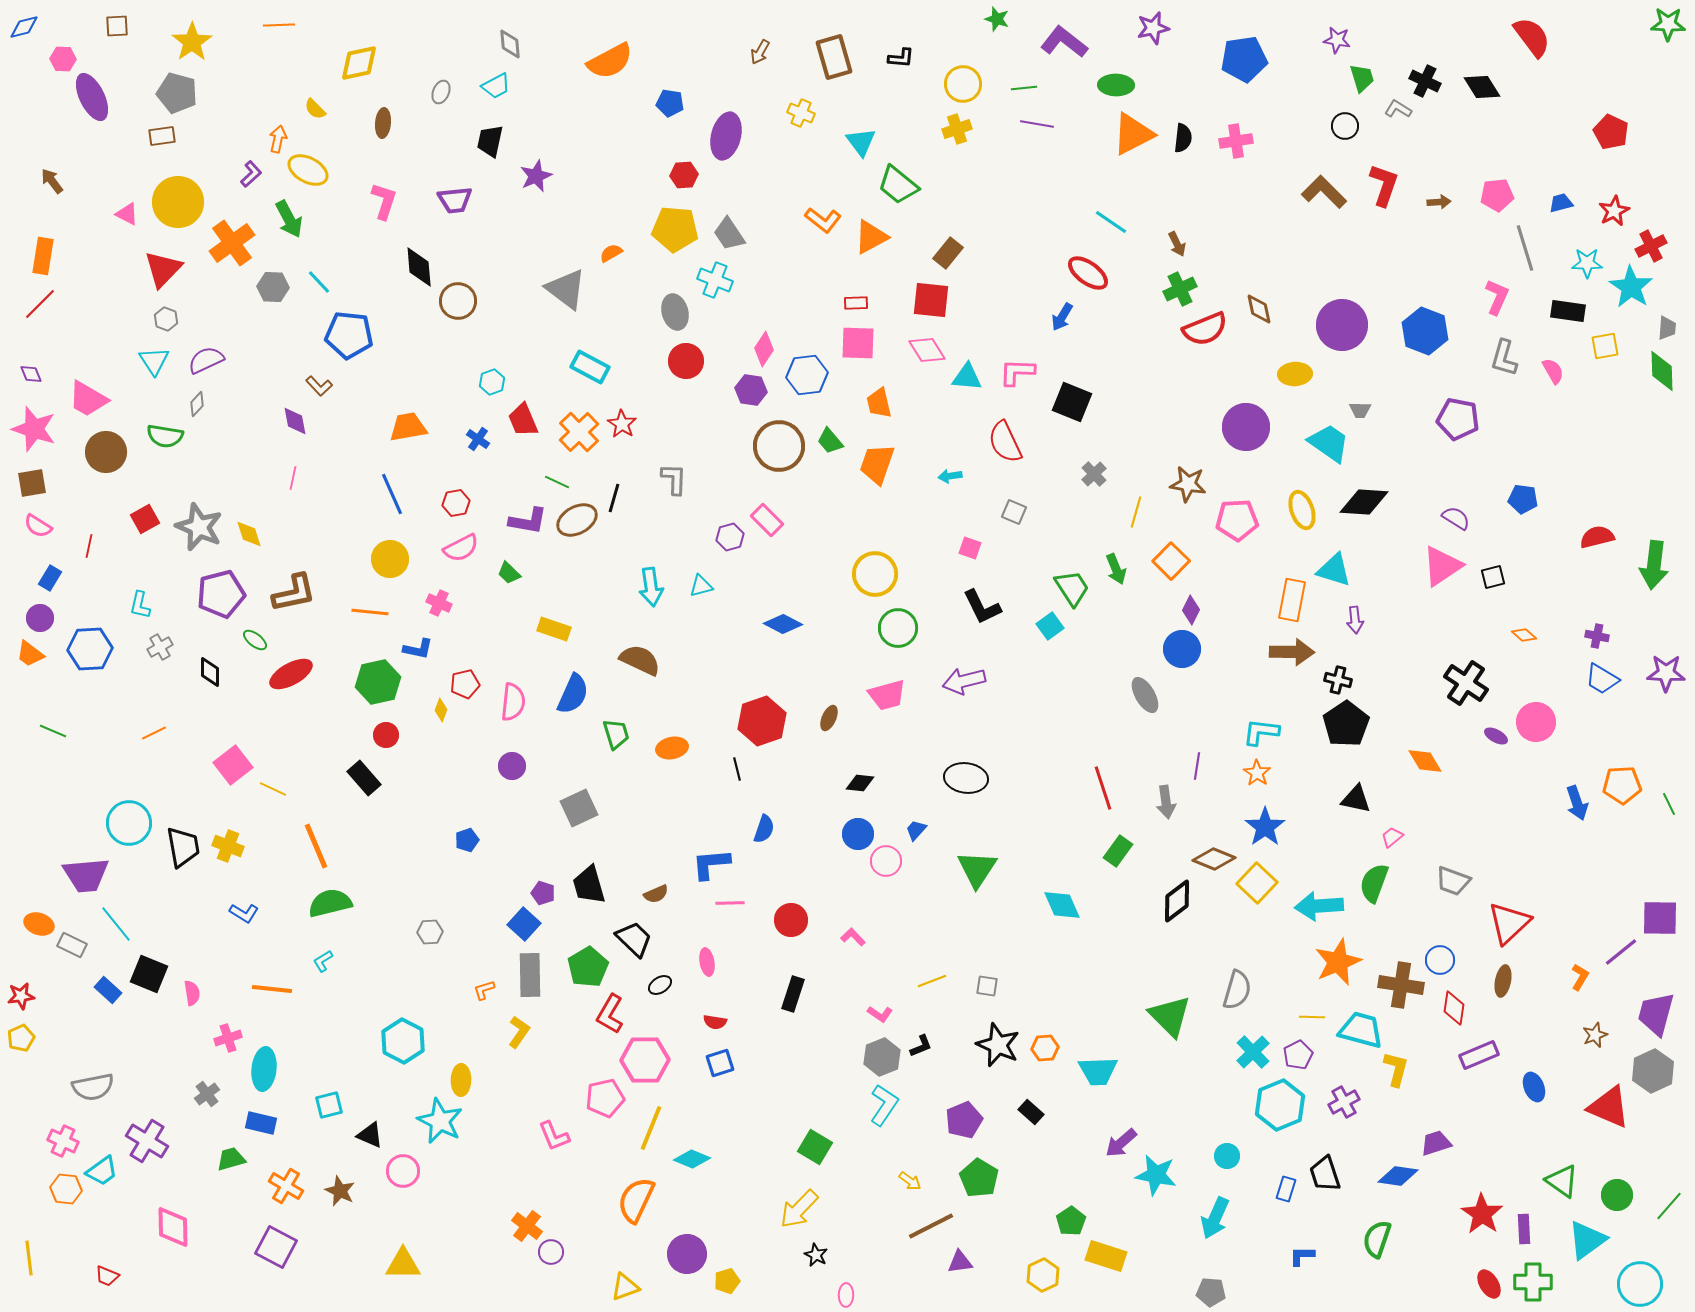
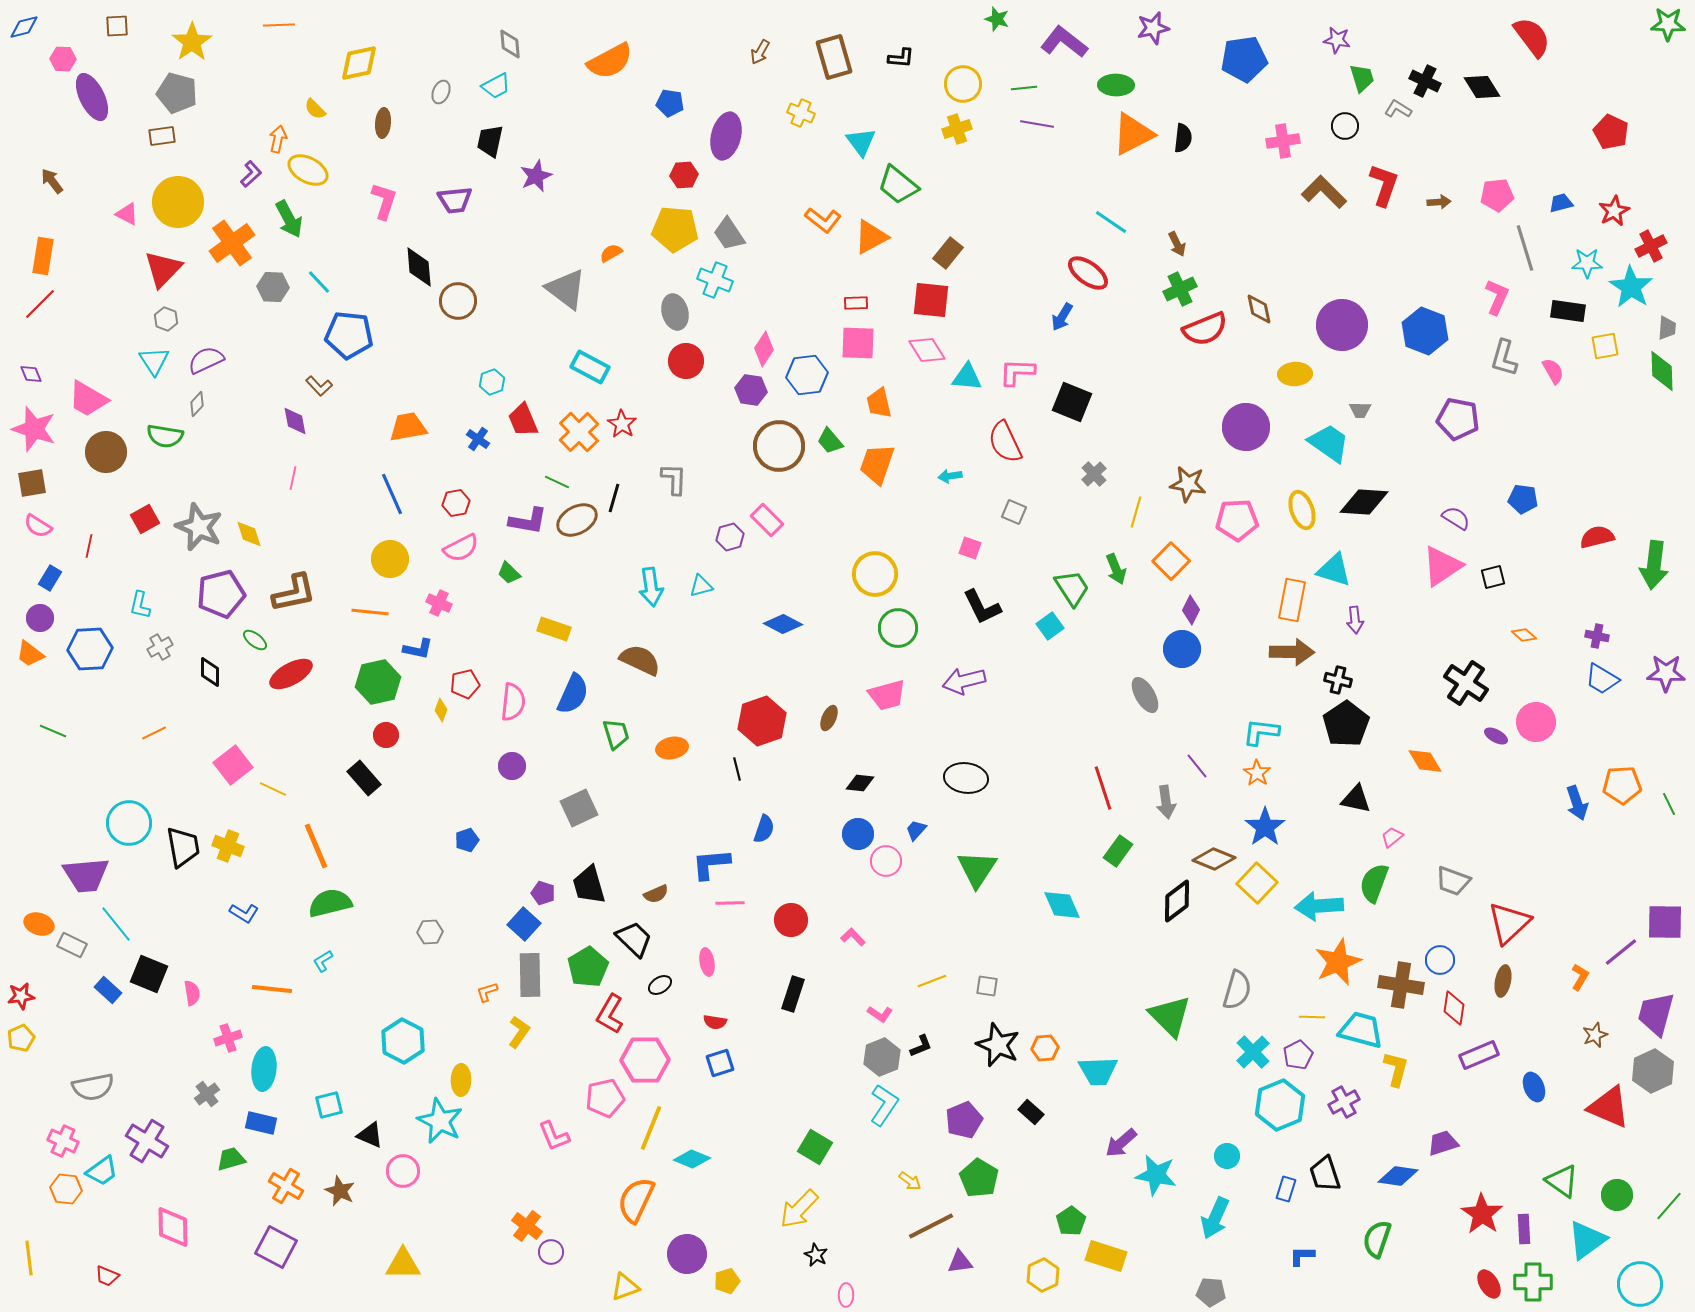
pink cross at (1236, 141): moved 47 px right
purple line at (1197, 766): rotated 48 degrees counterclockwise
purple square at (1660, 918): moved 5 px right, 4 px down
orange L-shape at (484, 990): moved 3 px right, 2 px down
purple trapezoid at (1436, 1143): moved 7 px right
